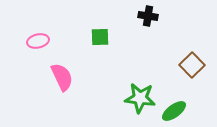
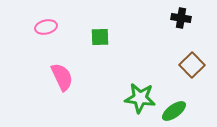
black cross: moved 33 px right, 2 px down
pink ellipse: moved 8 px right, 14 px up
